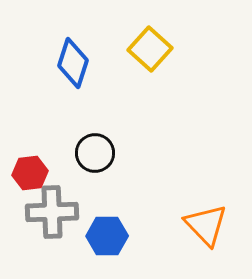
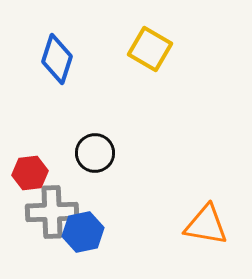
yellow square: rotated 12 degrees counterclockwise
blue diamond: moved 16 px left, 4 px up
orange triangle: rotated 36 degrees counterclockwise
blue hexagon: moved 24 px left, 4 px up; rotated 12 degrees counterclockwise
